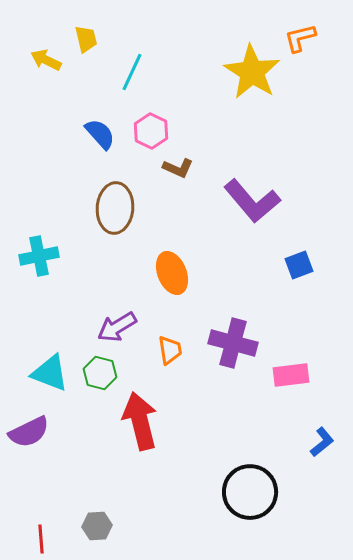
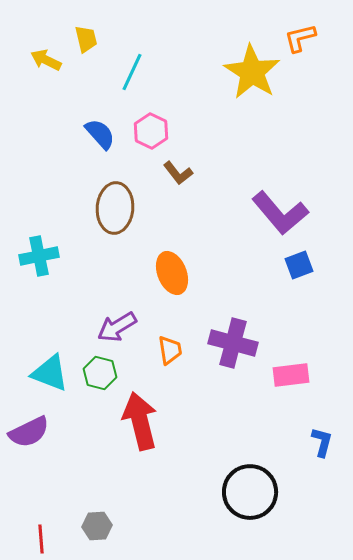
brown L-shape: moved 5 px down; rotated 28 degrees clockwise
purple L-shape: moved 28 px right, 12 px down
blue L-shape: rotated 36 degrees counterclockwise
